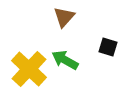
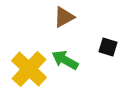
brown triangle: rotated 20 degrees clockwise
